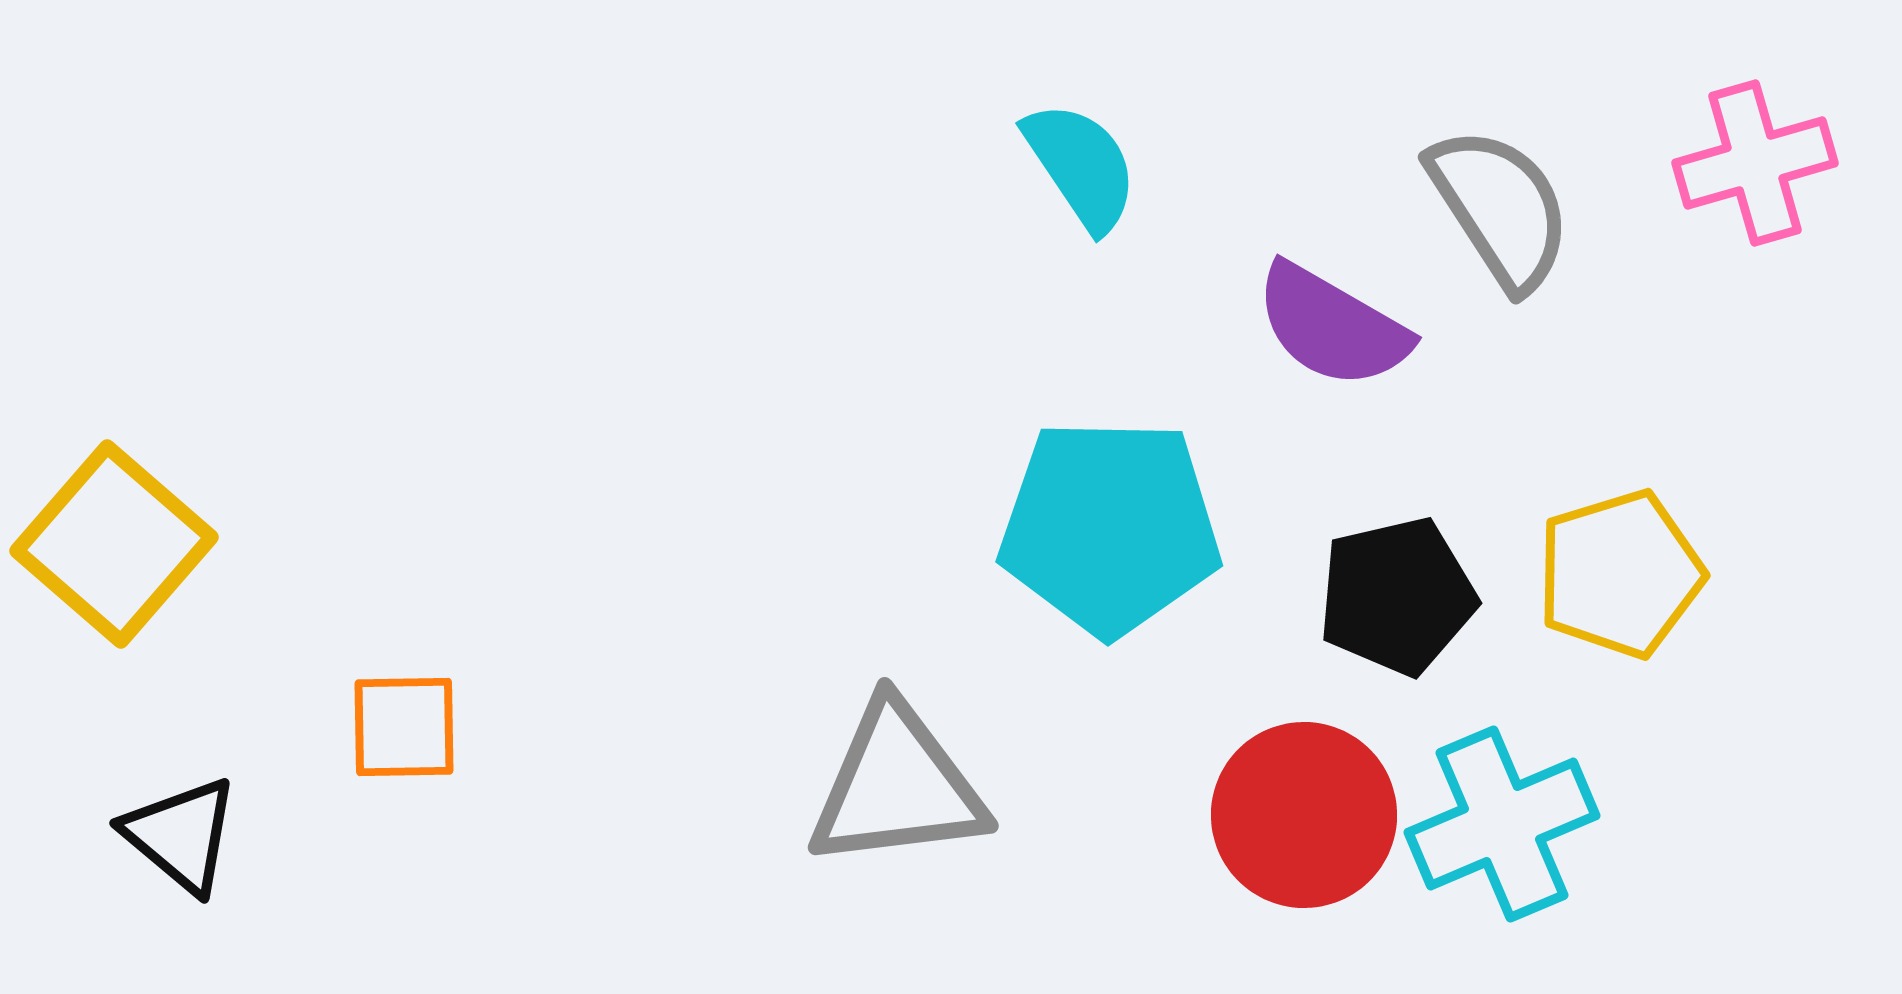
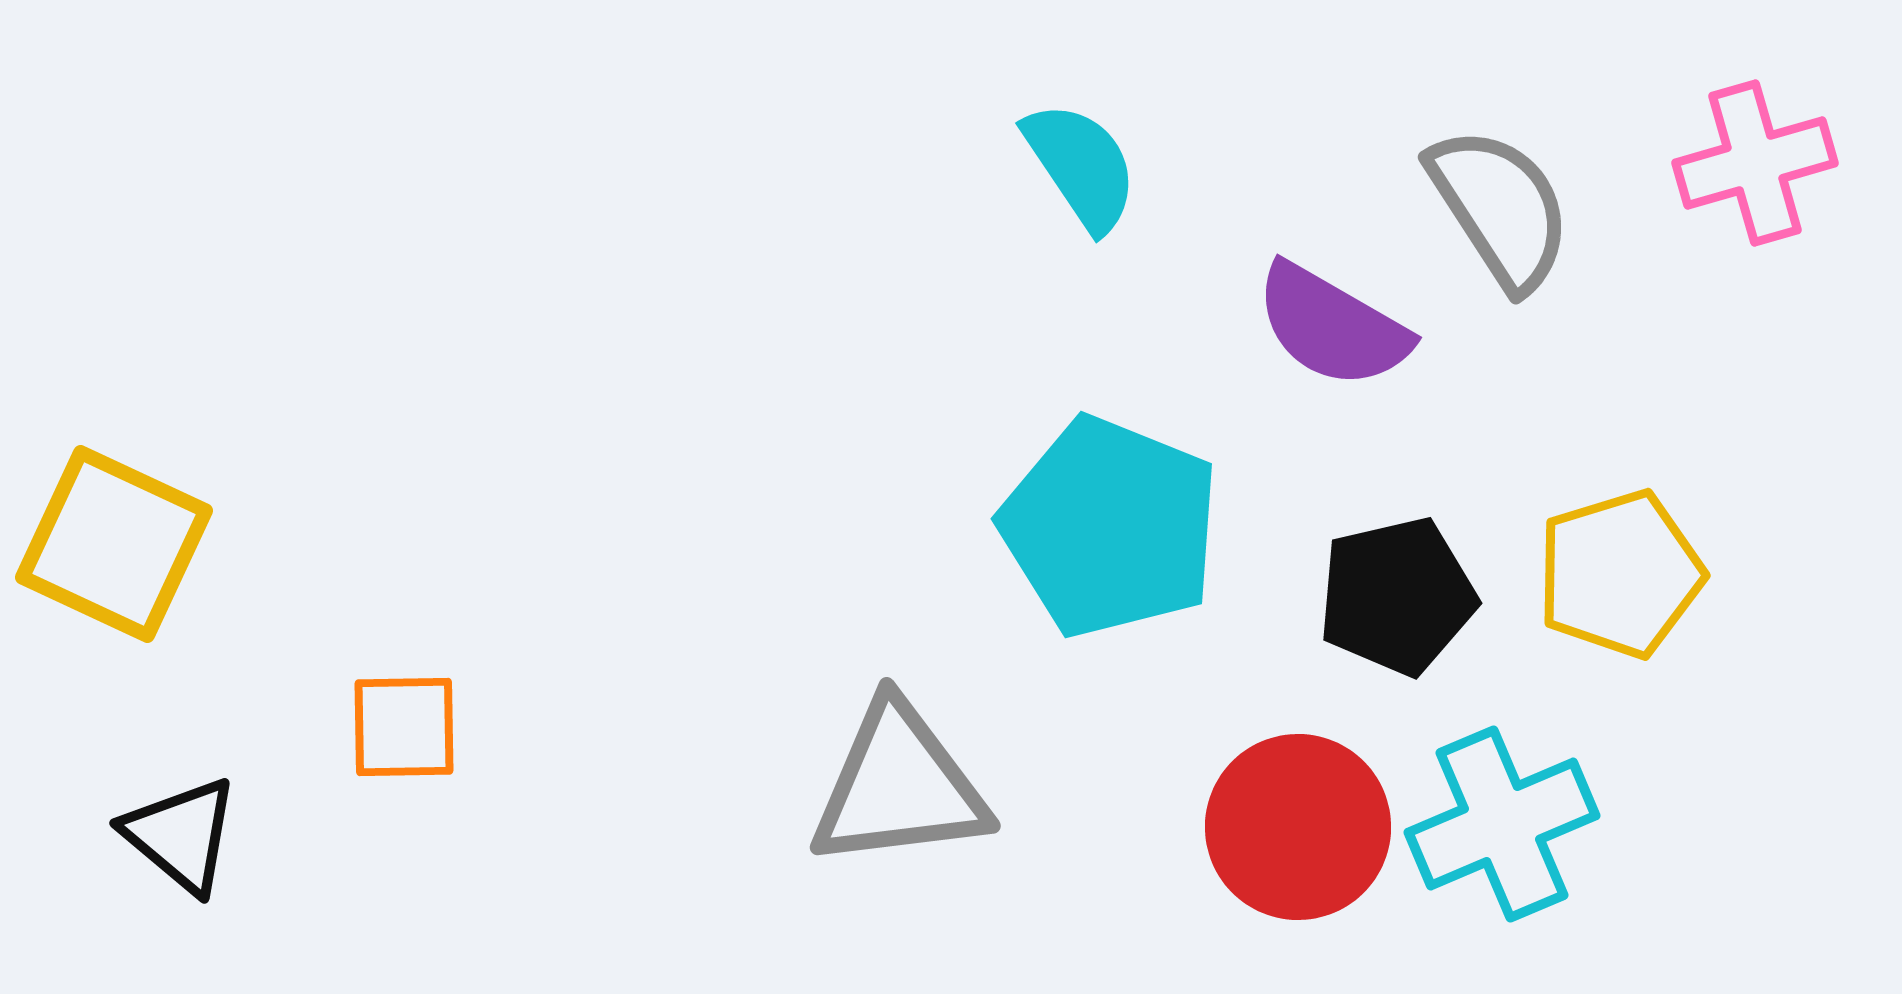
cyan pentagon: rotated 21 degrees clockwise
yellow square: rotated 16 degrees counterclockwise
gray triangle: moved 2 px right
red circle: moved 6 px left, 12 px down
